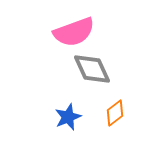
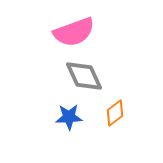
gray diamond: moved 8 px left, 7 px down
blue star: moved 1 px right; rotated 20 degrees clockwise
